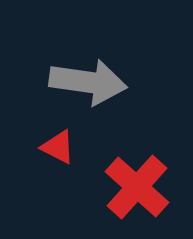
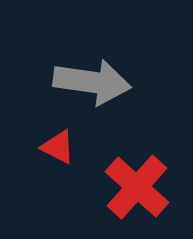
gray arrow: moved 4 px right
